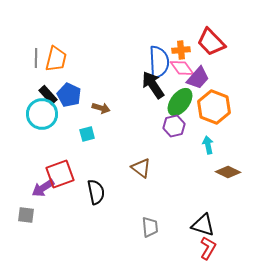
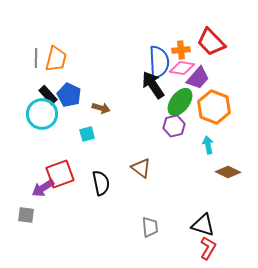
pink diamond: rotated 45 degrees counterclockwise
black semicircle: moved 5 px right, 9 px up
